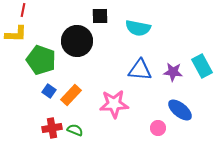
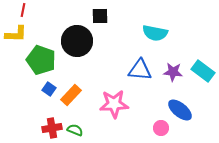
cyan semicircle: moved 17 px right, 5 px down
cyan rectangle: moved 1 px right, 5 px down; rotated 25 degrees counterclockwise
blue square: moved 2 px up
pink circle: moved 3 px right
